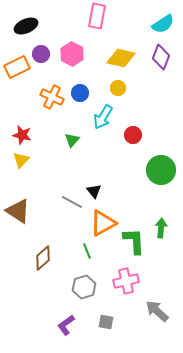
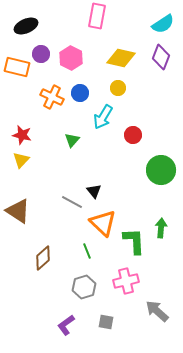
pink hexagon: moved 1 px left, 4 px down
orange rectangle: rotated 40 degrees clockwise
orange triangle: rotated 48 degrees counterclockwise
